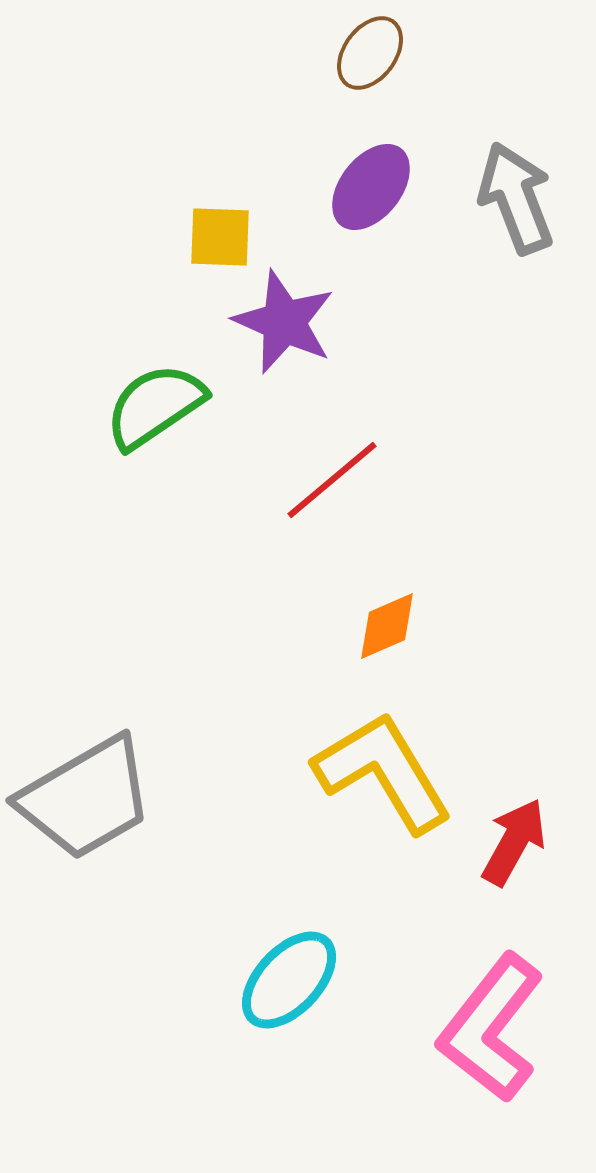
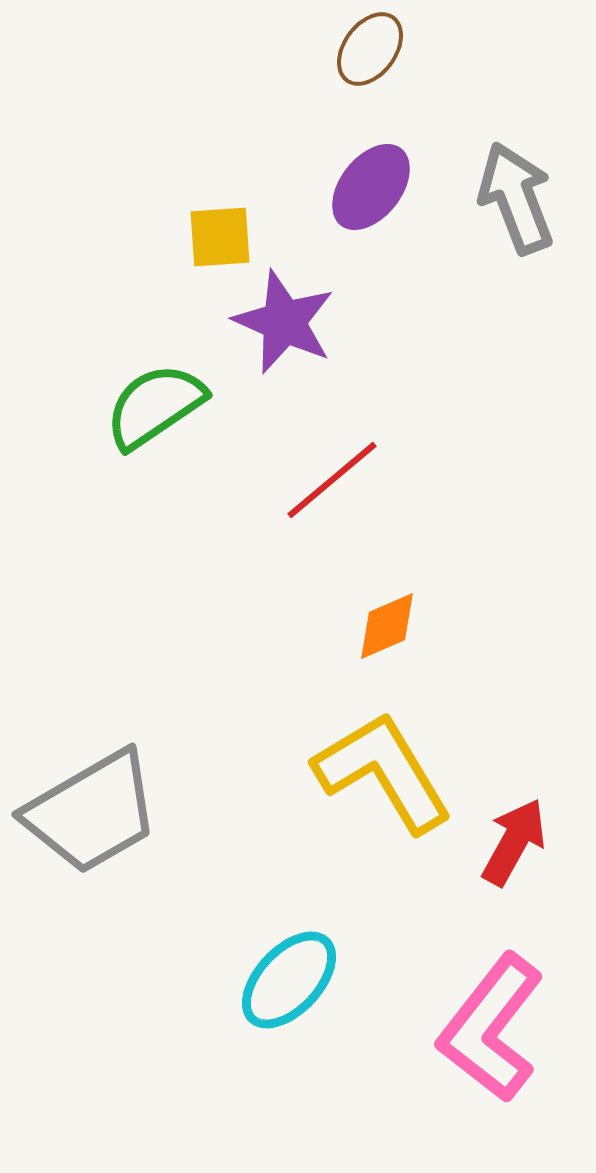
brown ellipse: moved 4 px up
yellow square: rotated 6 degrees counterclockwise
gray trapezoid: moved 6 px right, 14 px down
